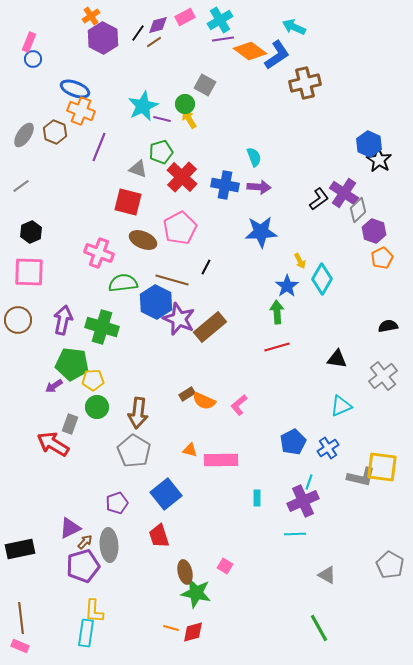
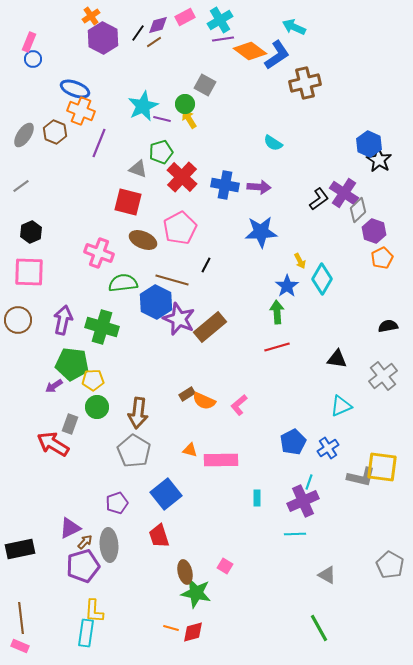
purple line at (99, 147): moved 4 px up
cyan semicircle at (254, 157): moved 19 px right, 14 px up; rotated 144 degrees clockwise
black line at (206, 267): moved 2 px up
